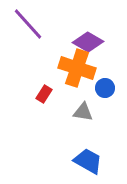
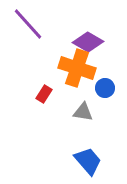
blue trapezoid: rotated 20 degrees clockwise
